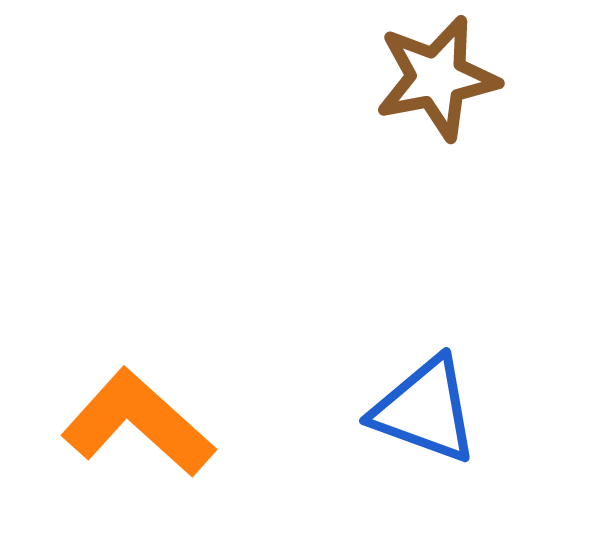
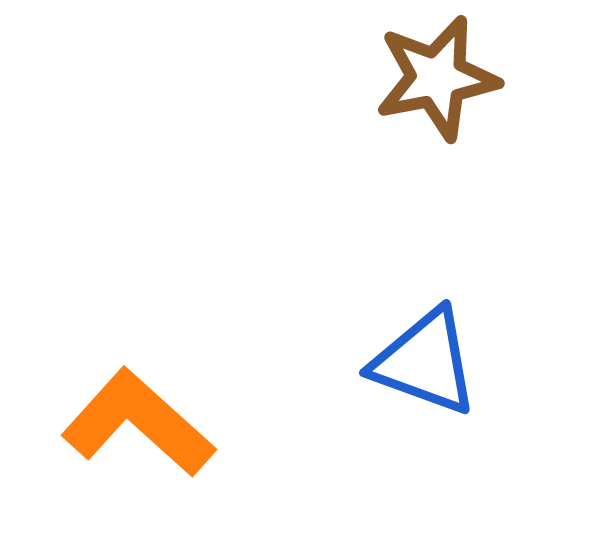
blue triangle: moved 48 px up
